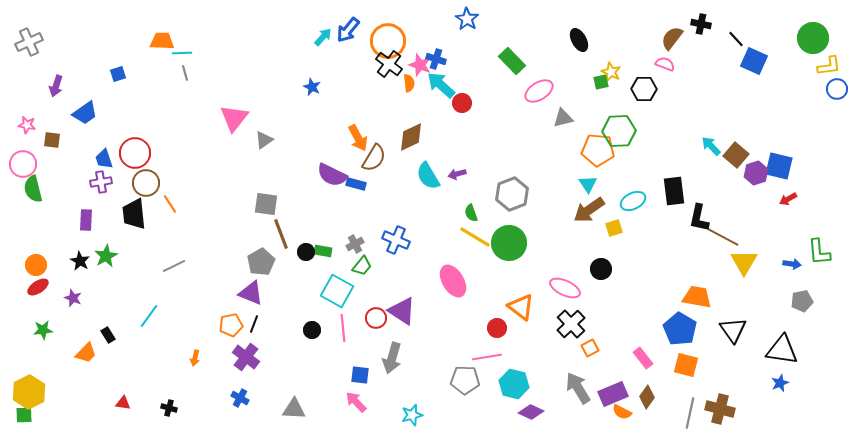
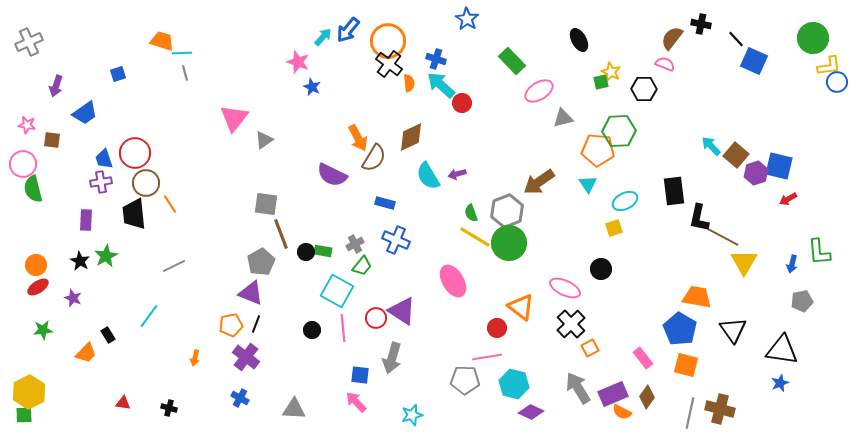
orange trapezoid at (162, 41): rotated 15 degrees clockwise
pink star at (420, 65): moved 122 px left, 3 px up
blue circle at (837, 89): moved 7 px up
blue rectangle at (356, 184): moved 29 px right, 19 px down
gray hexagon at (512, 194): moved 5 px left, 17 px down
cyan ellipse at (633, 201): moved 8 px left
brown arrow at (589, 210): moved 50 px left, 28 px up
blue arrow at (792, 264): rotated 96 degrees clockwise
black line at (254, 324): moved 2 px right
